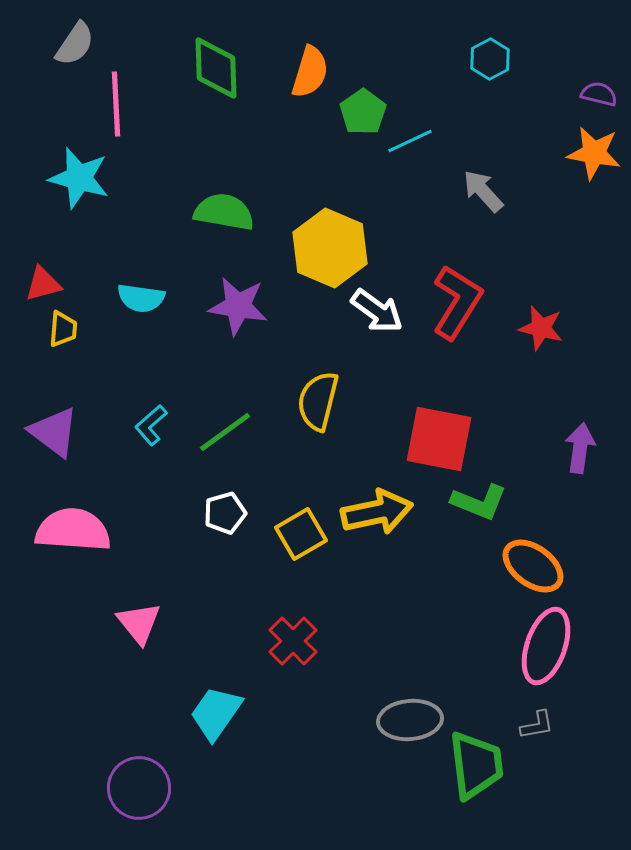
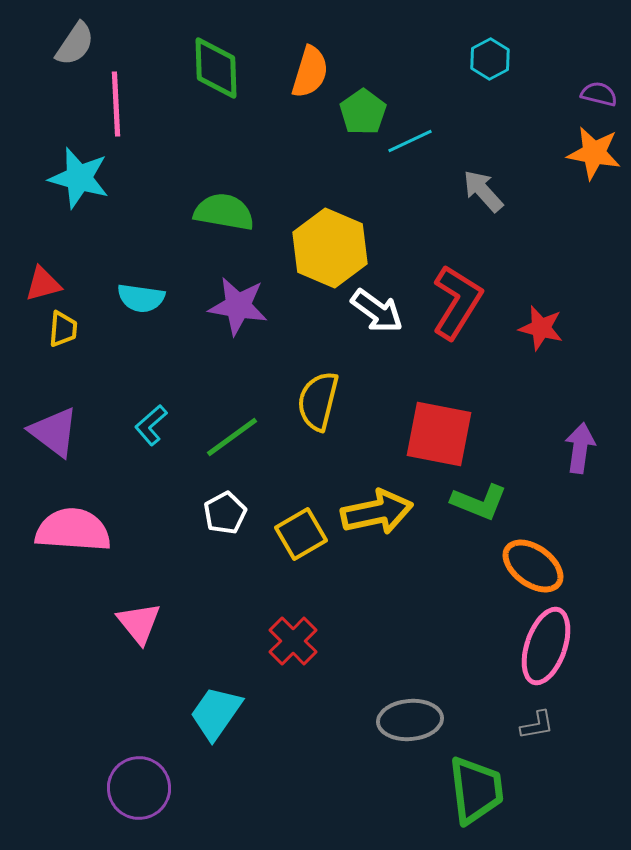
green line: moved 7 px right, 5 px down
red square: moved 5 px up
white pentagon: rotated 12 degrees counterclockwise
green trapezoid: moved 25 px down
